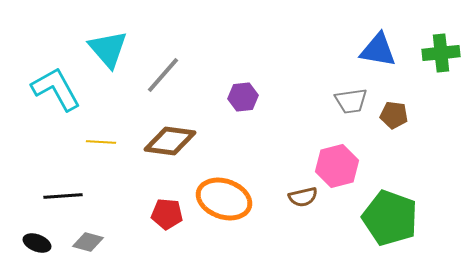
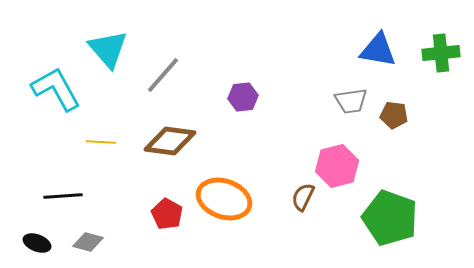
brown semicircle: rotated 128 degrees clockwise
red pentagon: rotated 24 degrees clockwise
